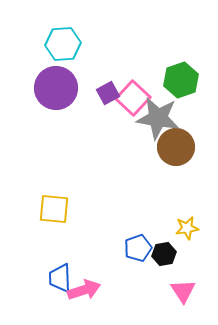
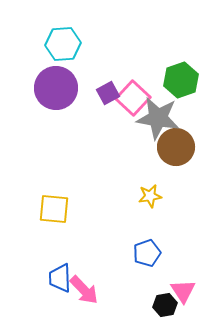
yellow star: moved 37 px left, 32 px up
blue pentagon: moved 9 px right, 5 px down
black hexagon: moved 1 px right, 51 px down
pink arrow: rotated 64 degrees clockwise
